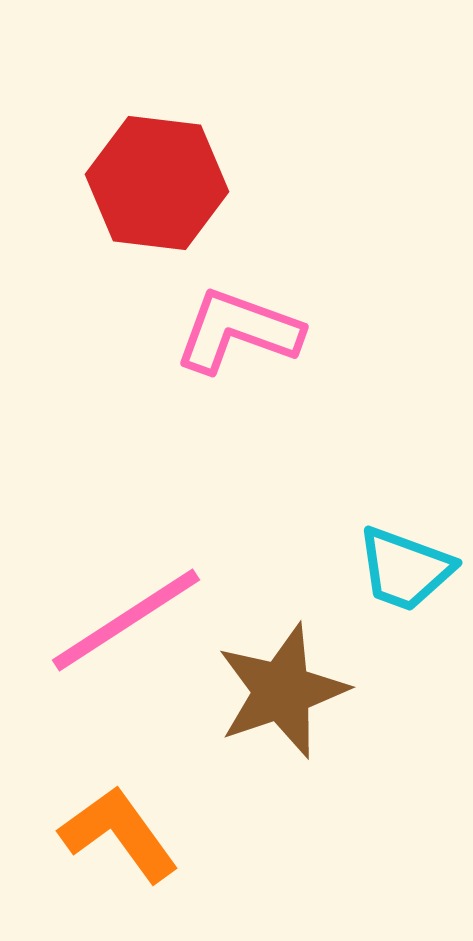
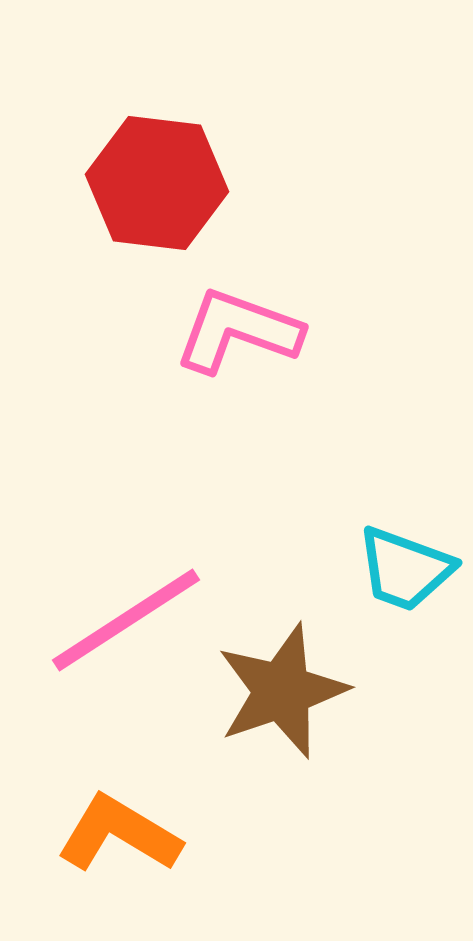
orange L-shape: rotated 23 degrees counterclockwise
